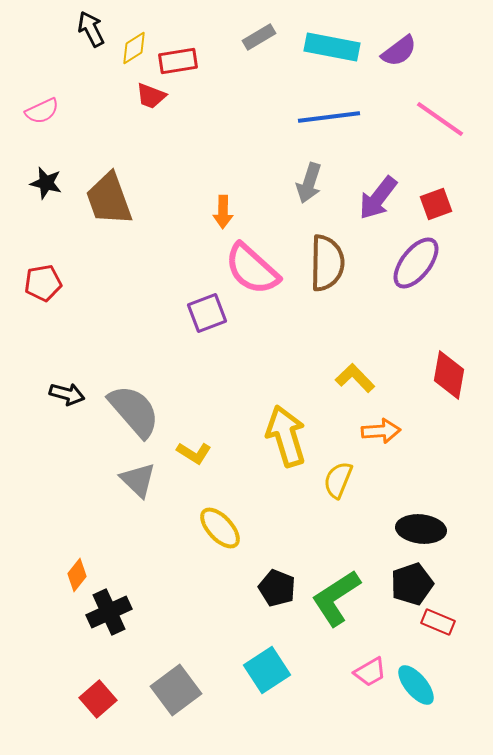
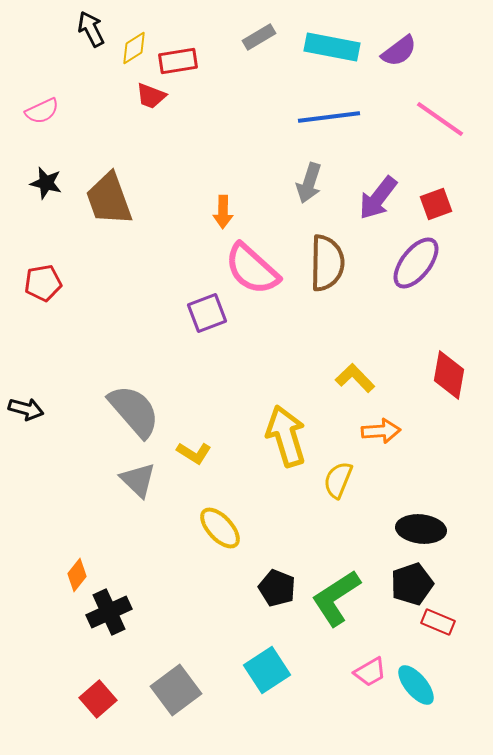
black arrow at (67, 394): moved 41 px left, 15 px down
